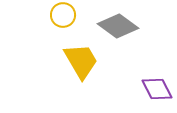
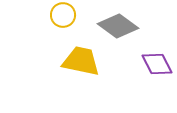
yellow trapezoid: rotated 48 degrees counterclockwise
purple diamond: moved 25 px up
